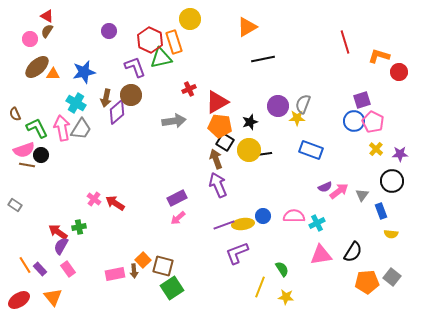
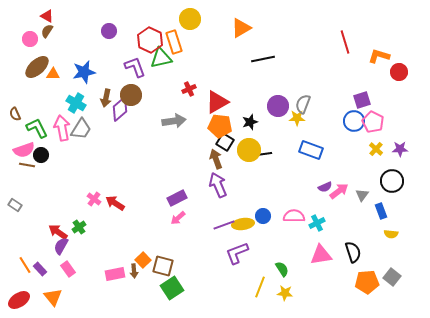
orange triangle at (247, 27): moved 6 px left, 1 px down
purple diamond at (117, 112): moved 3 px right, 3 px up
purple star at (400, 154): moved 5 px up
green cross at (79, 227): rotated 24 degrees counterclockwise
black semicircle at (353, 252): rotated 50 degrees counterclockwise
yellow star at (286, 297): moved 1 px left, 4 px up
